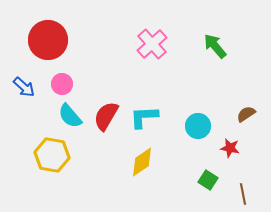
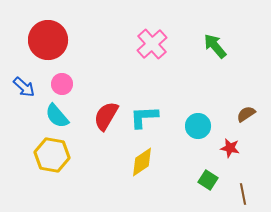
cyan semicircle: moved 13 px left
